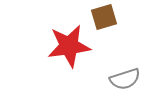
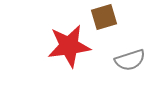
gray semicircle: moved 5 px right, 19 px up
